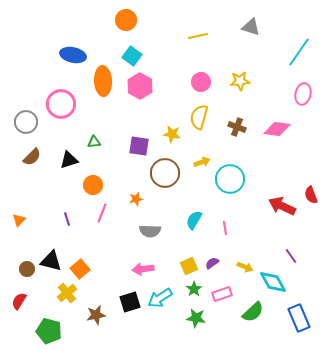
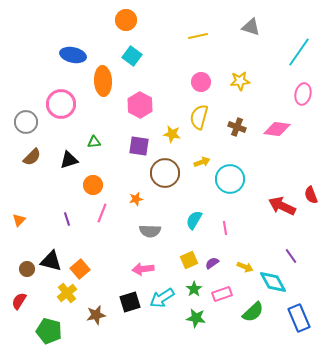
pink hexagon at (140, 86): moved 19 px down
yellow square at (189, 266): moved 6 px up
cyan arrow at (160, 298): moved 2 px right
